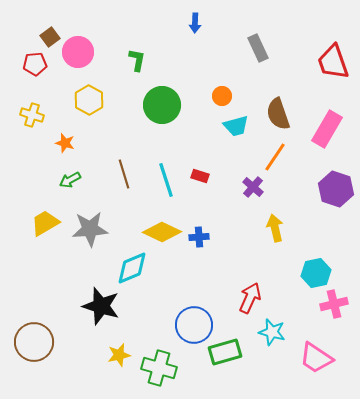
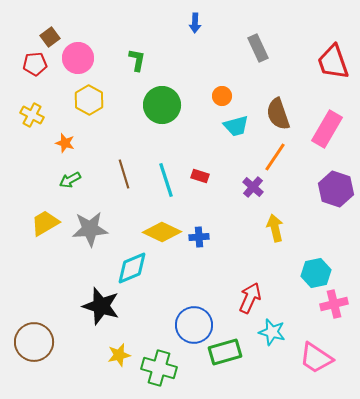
pink circle: moved 6 px down
yellow cross: rotated 10 degrees clockwise
